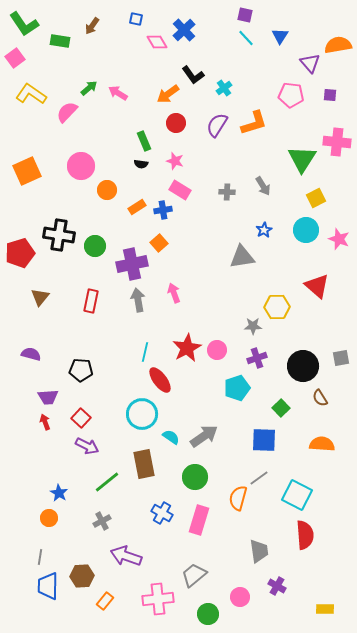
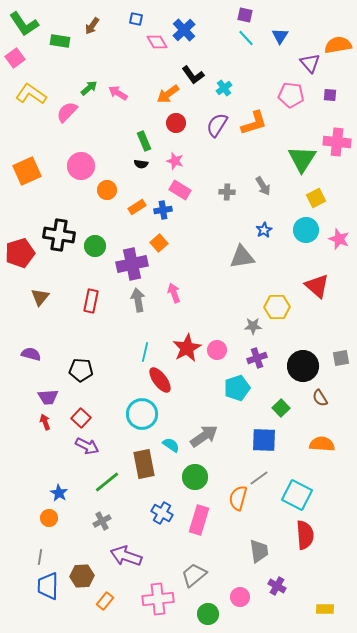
cyan semicircle at (171, 437): moved 8 px down
